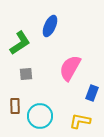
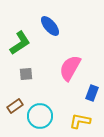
blue ellipse: rotated 65 degrees counterclockwise
brown rectangle: rotated 56 degrees clockwise
